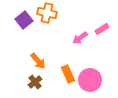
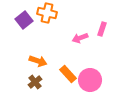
pink rectangle: rotated 40 degrees counterclockwise
pink arrow: rotated 14 degrees clockwise
orange arrow: rotated 30 degrees counterclockwise
orange rectangle: rotated 18 degrees counterclockwise
